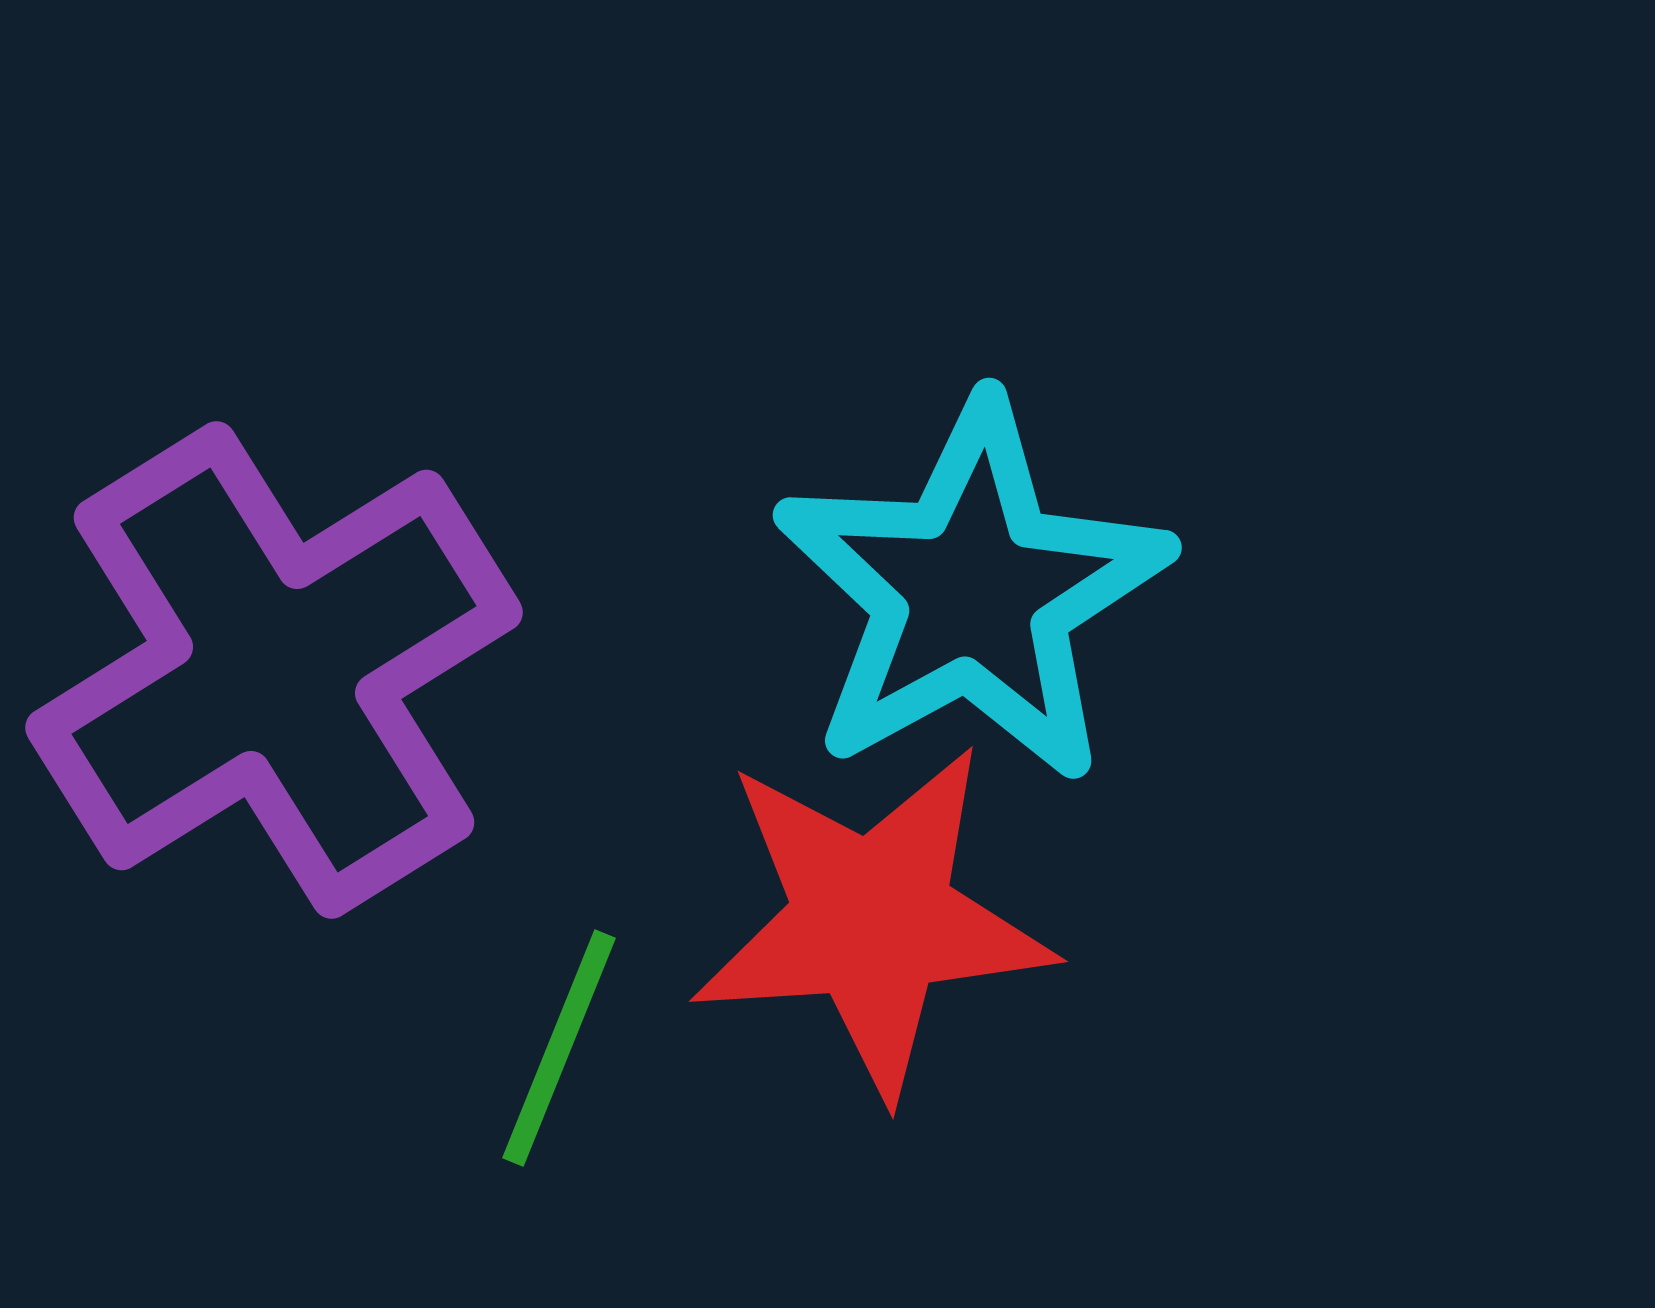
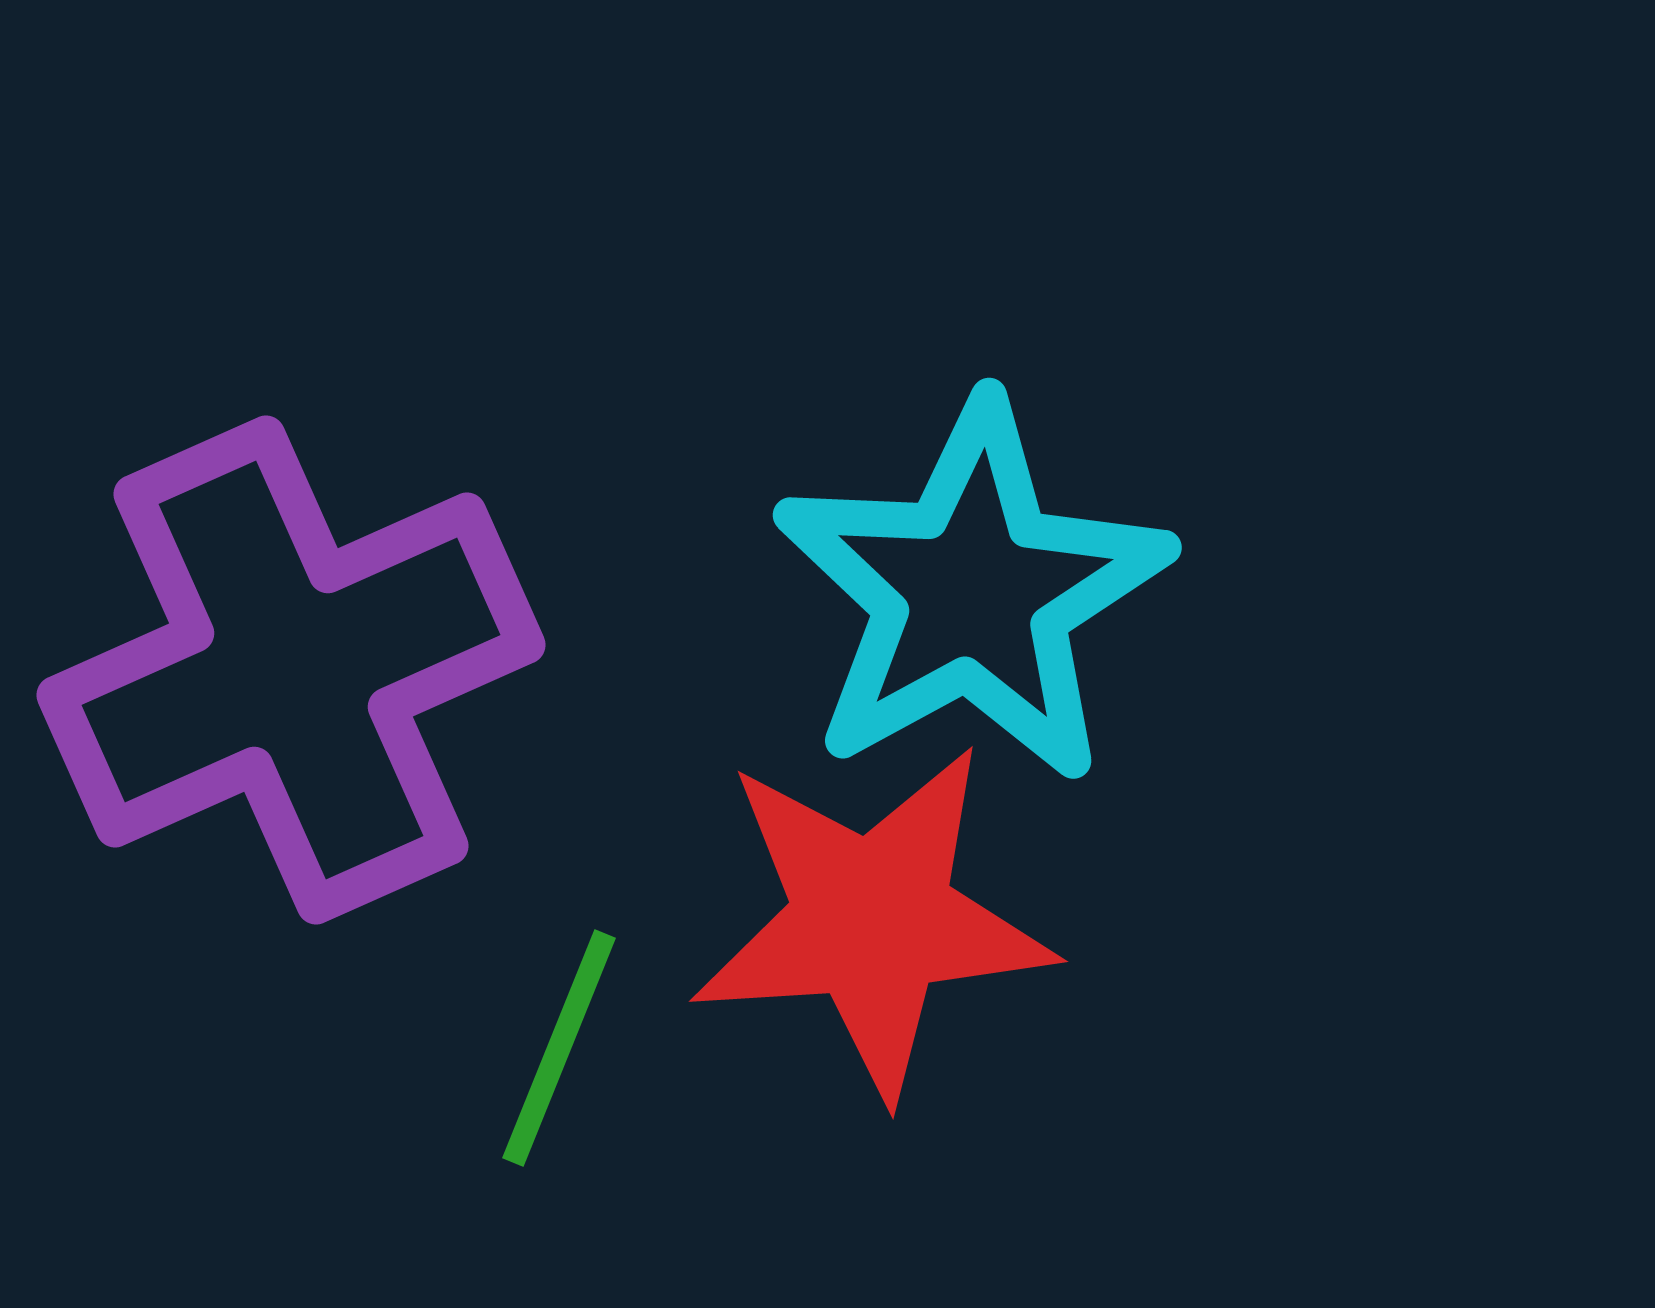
purple cross: moved 17 px right; rotated 8 degrees clockwise
